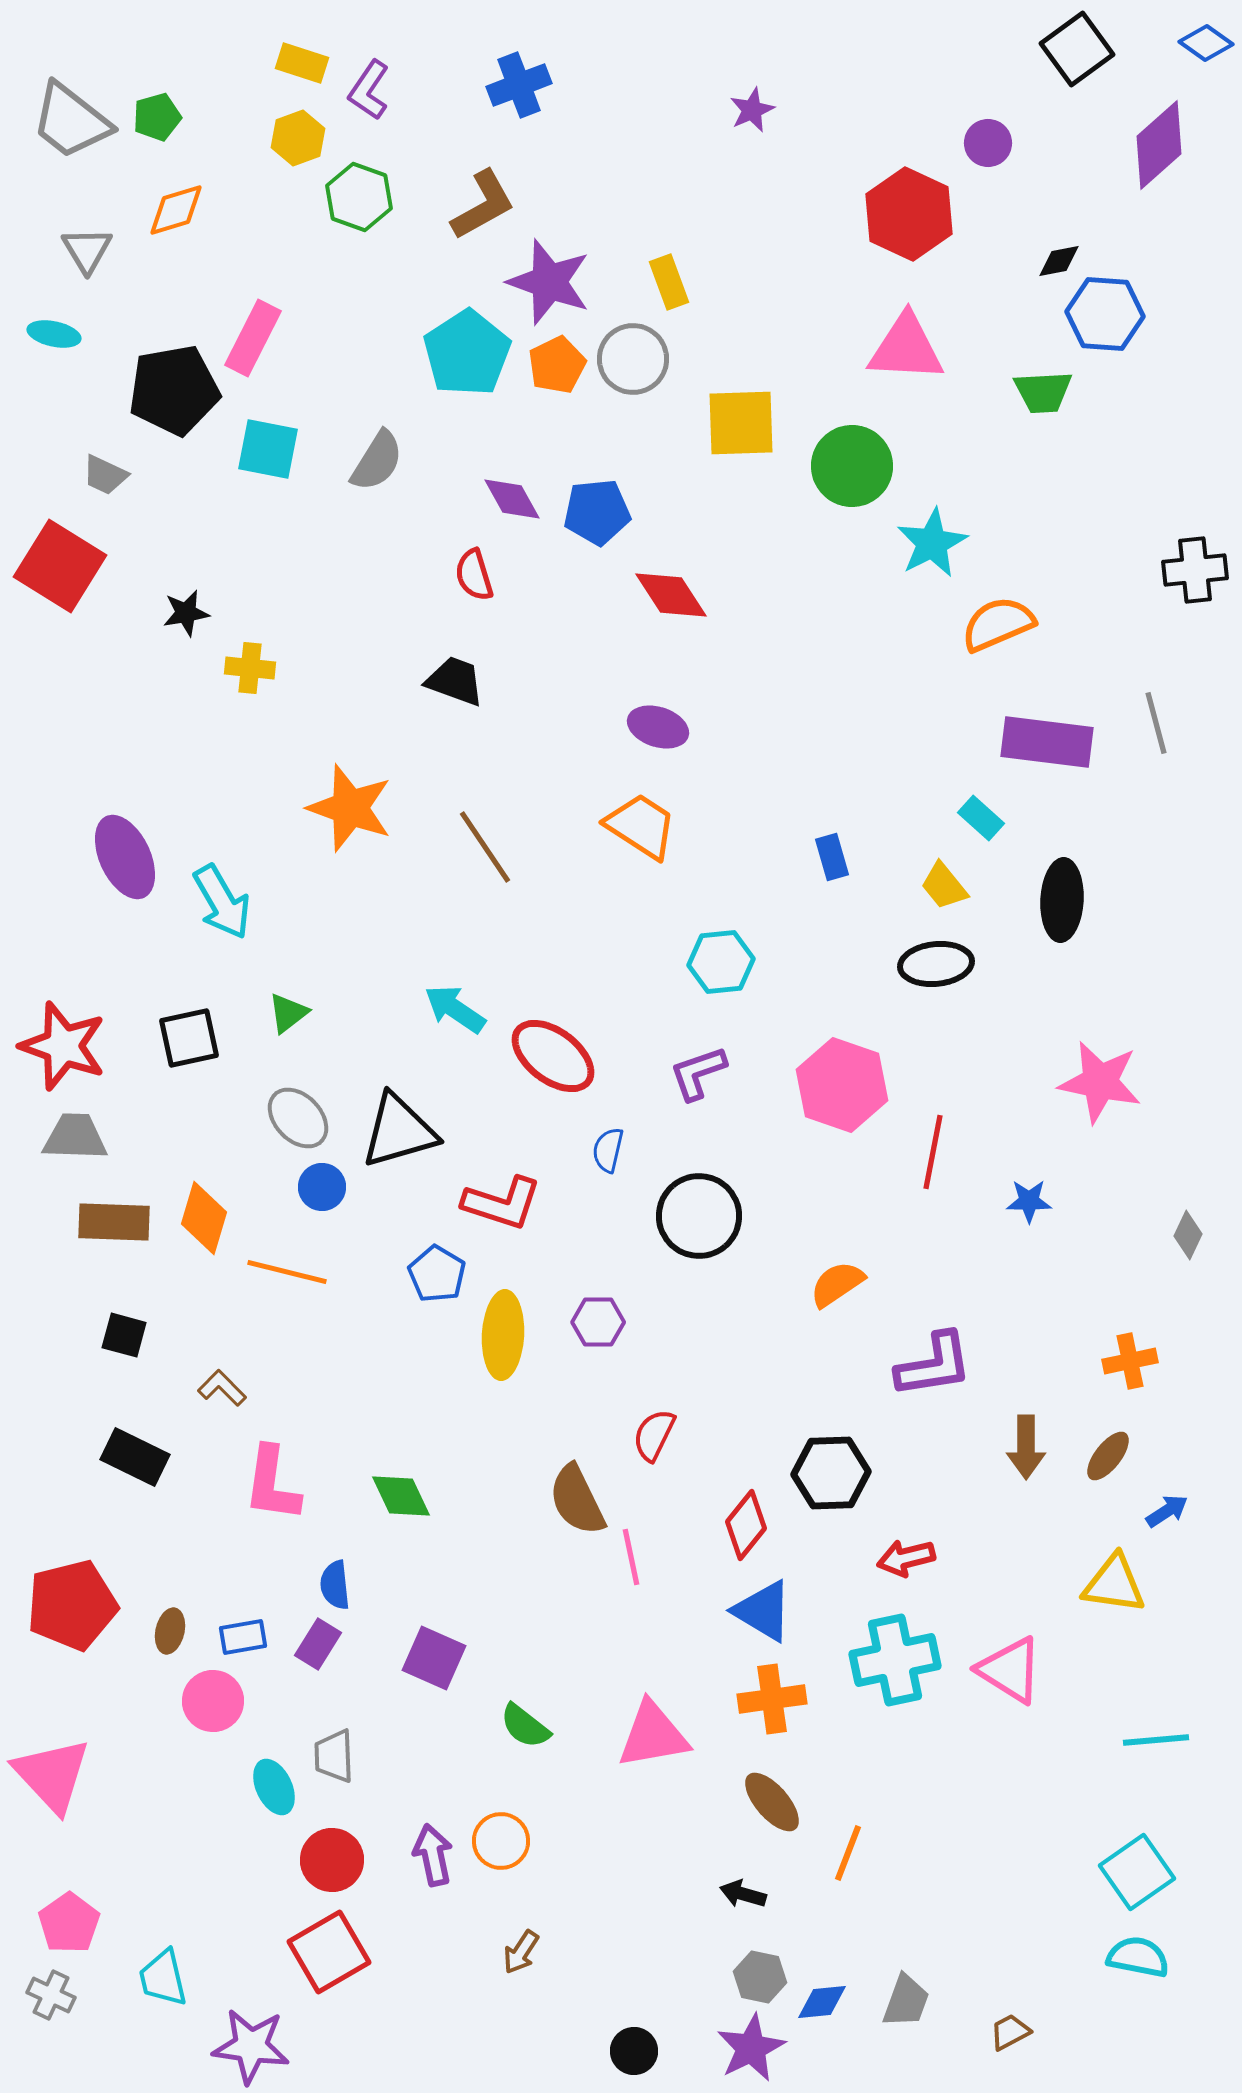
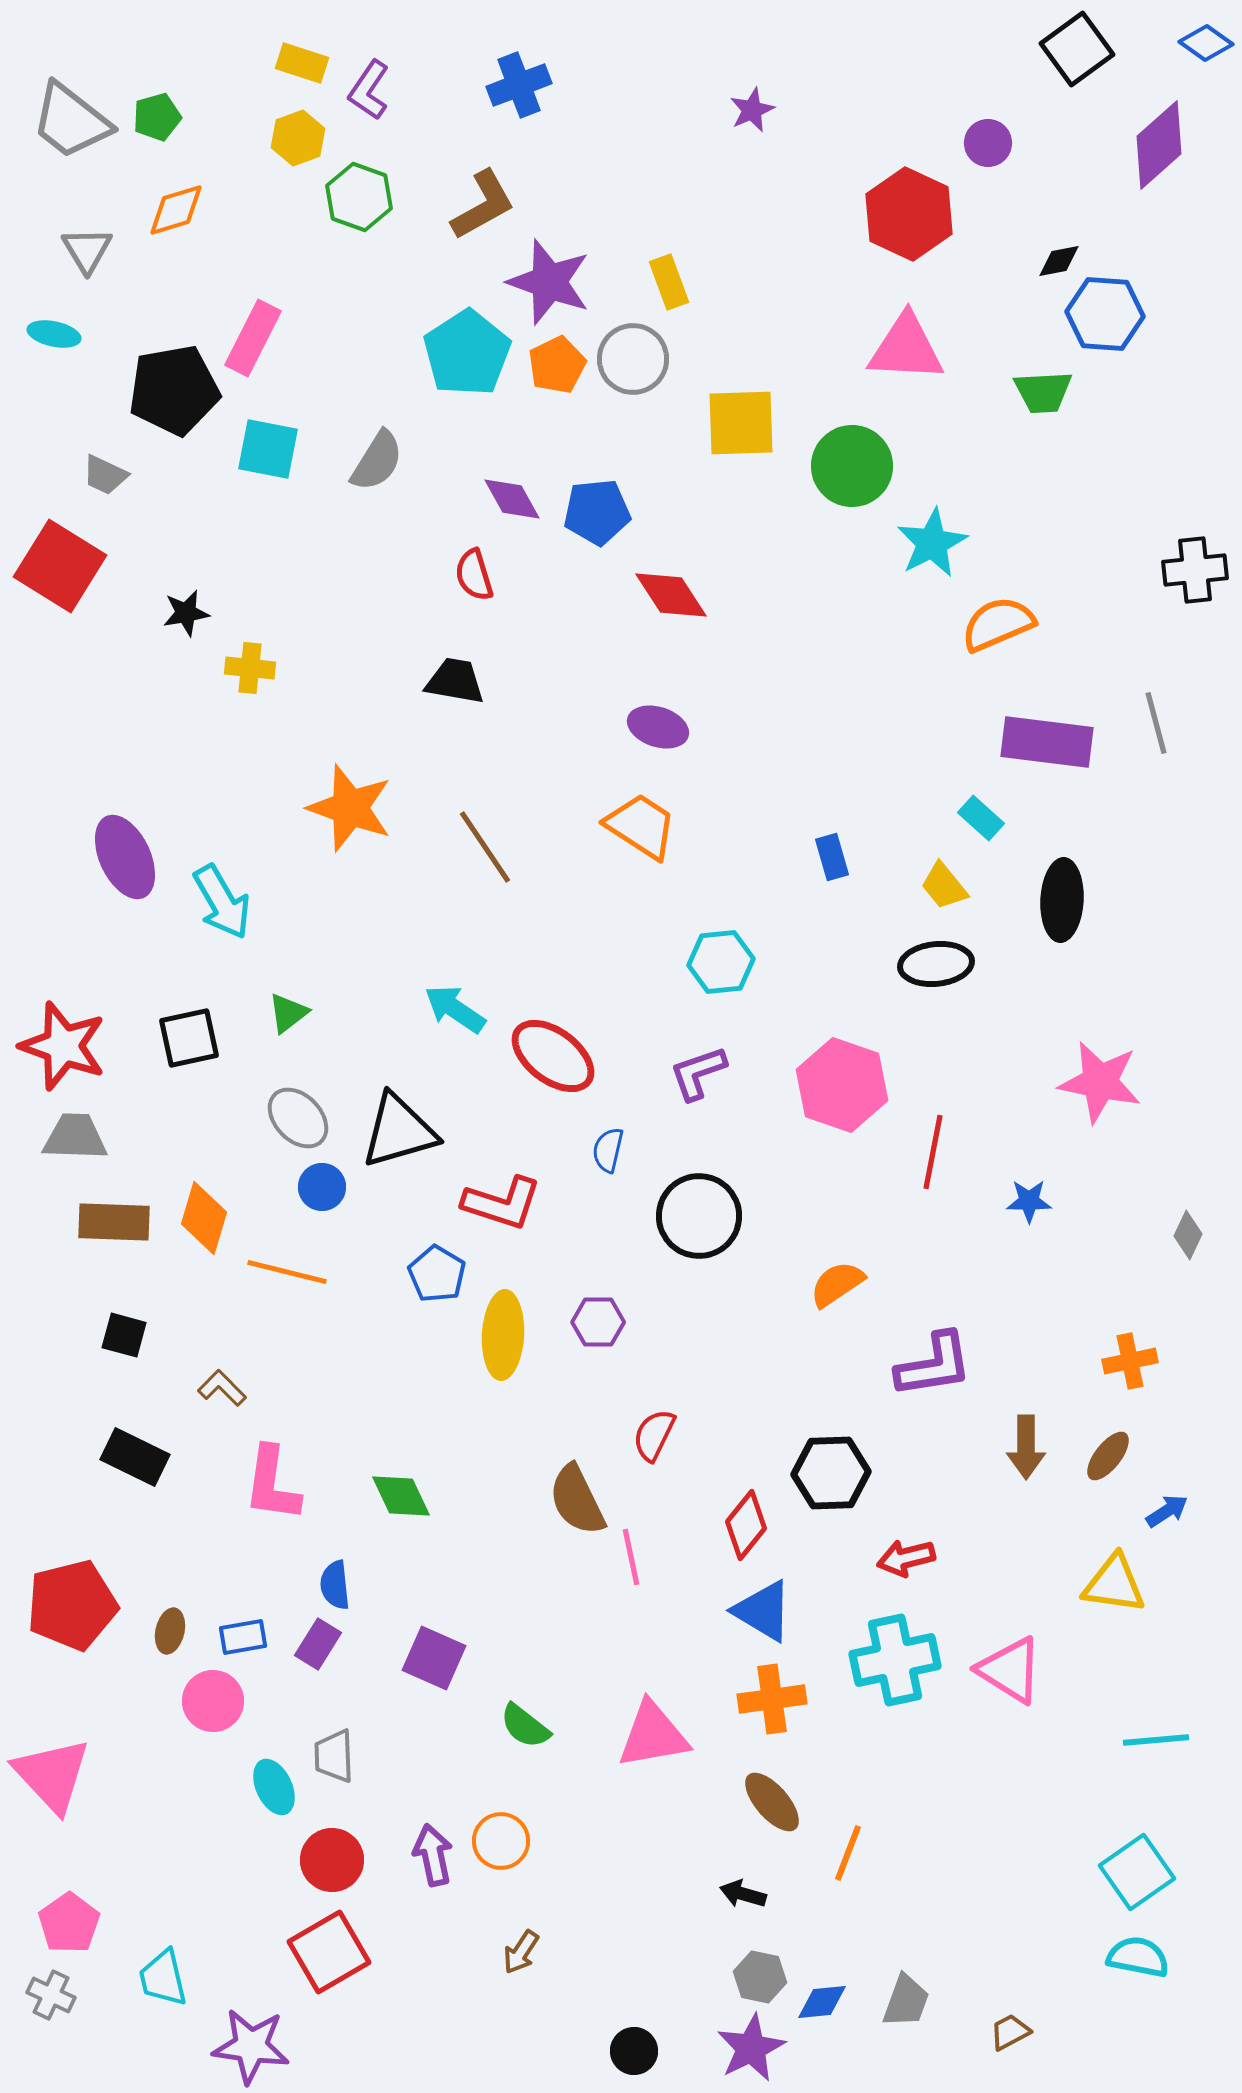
black trapezoid at (455, 681): rotated 10 degrees counterclockwise
